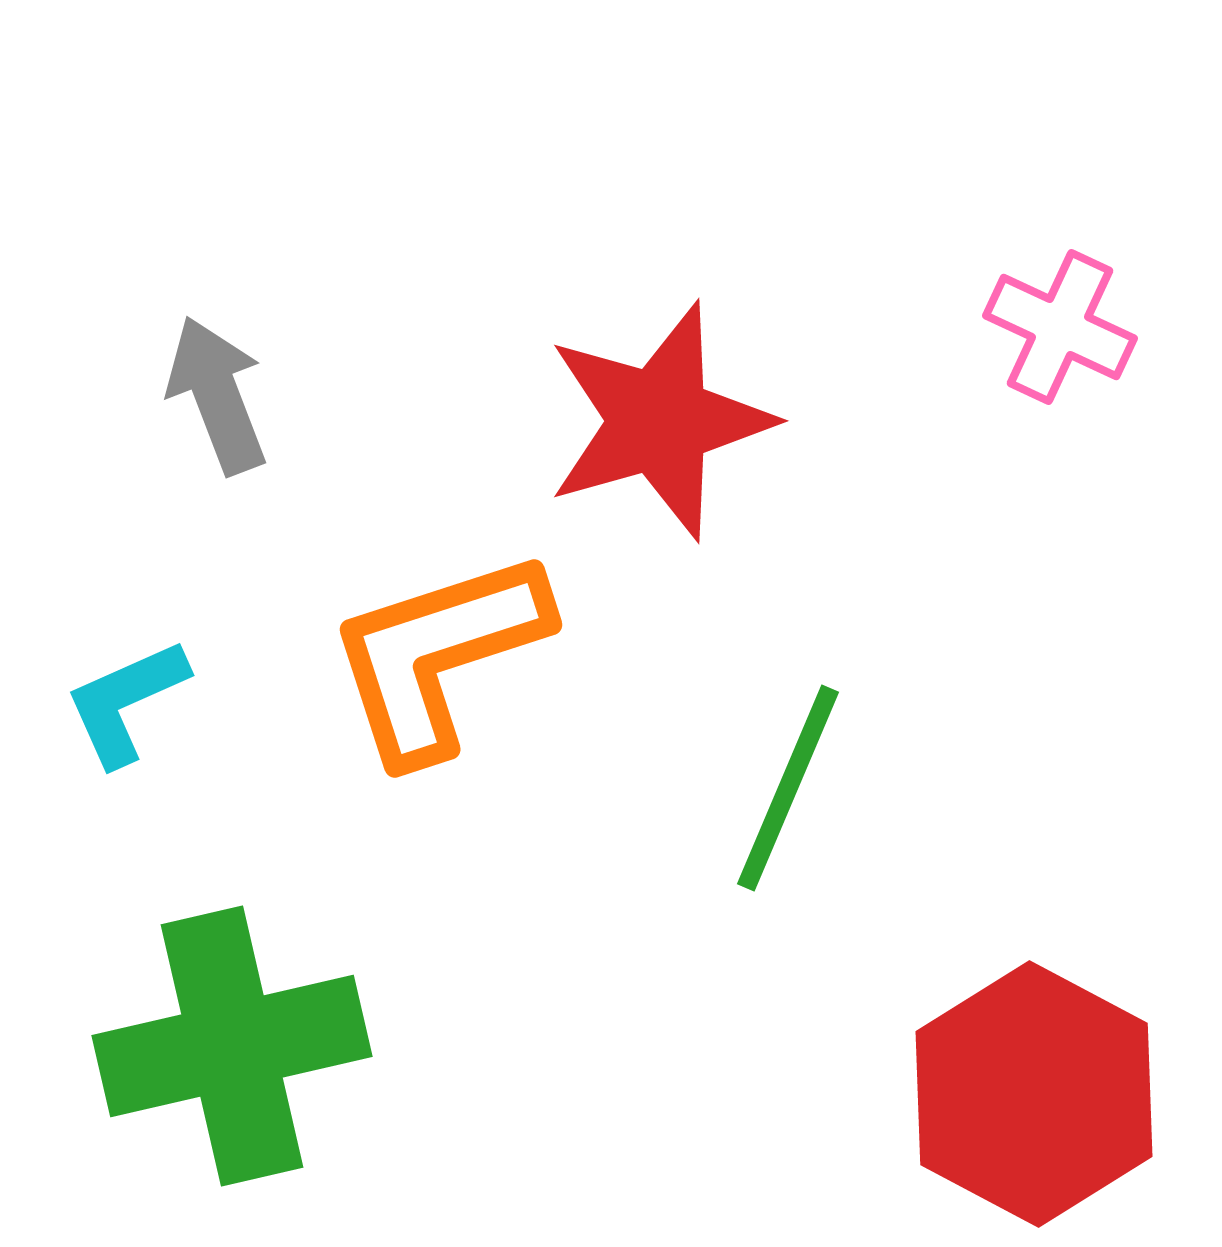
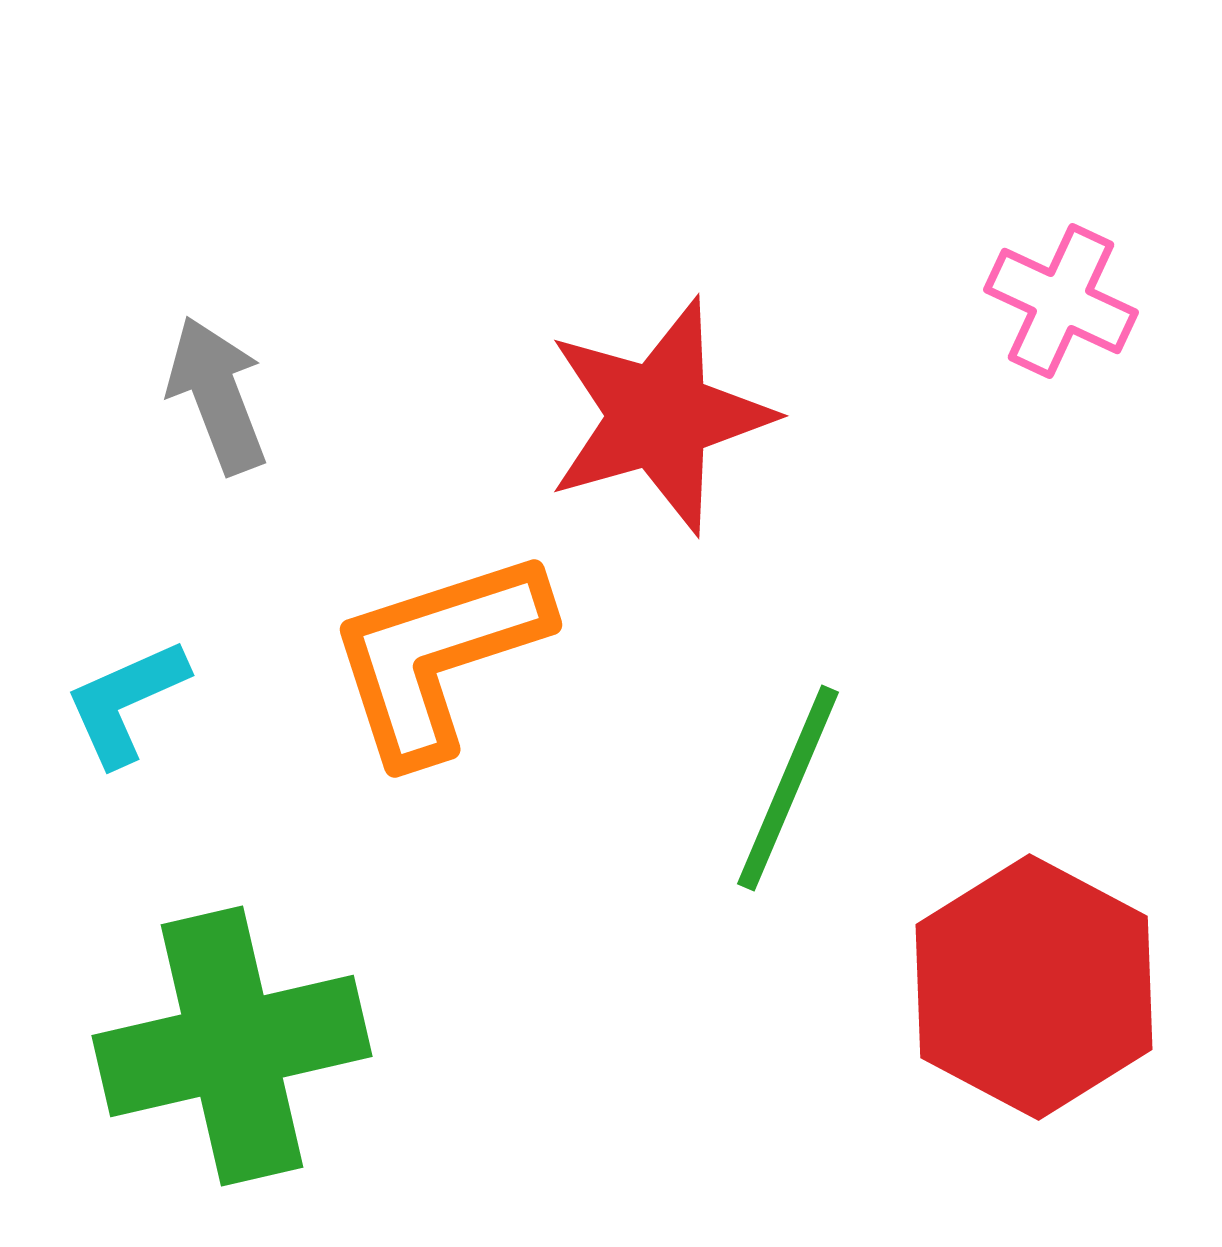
pink cross: moved 1 px right, 26 px up
red star: moved 5 px up
red hexagon: moved 107 px up
